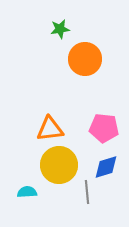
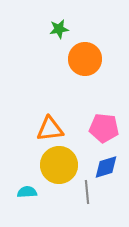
green star: moved 1 px left
